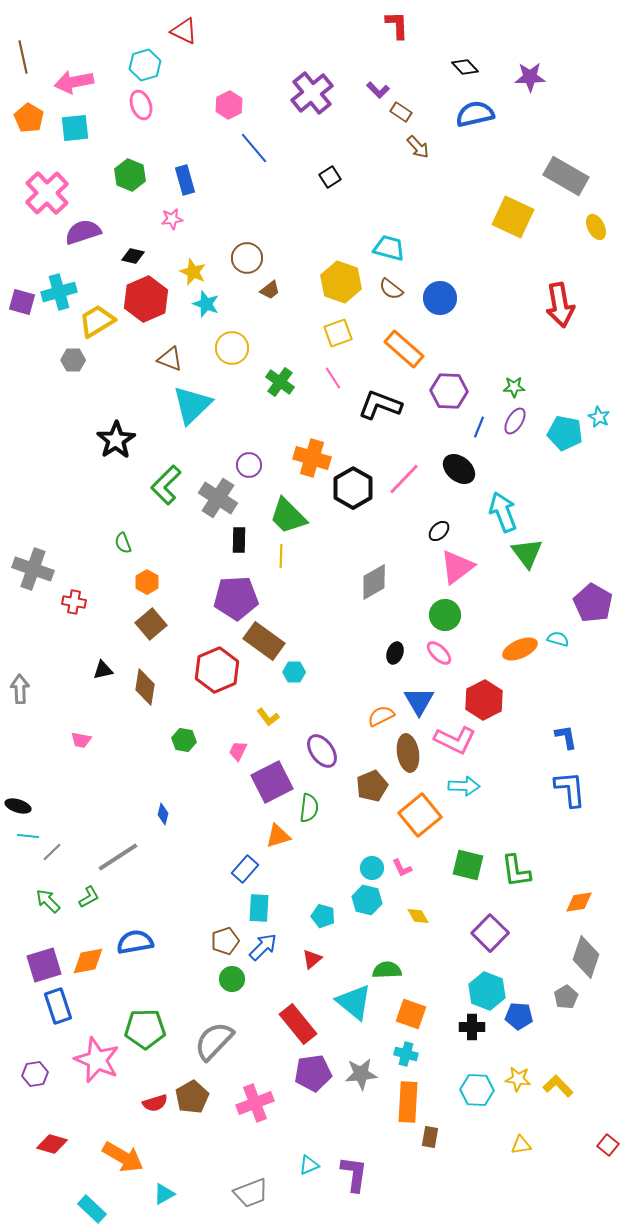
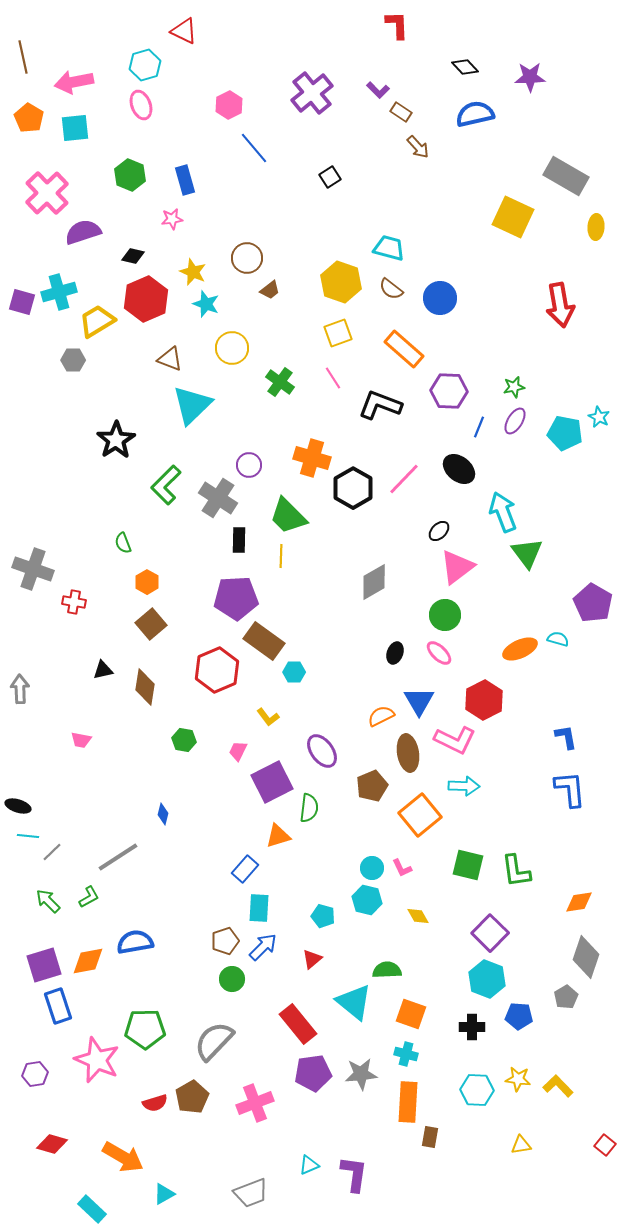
yellow ellipse at (596, 227): rotated 30 degrees clockwise
green star at (514, 387): rotated 10 degrees counterclockwise
cyan hexagon at (487, 991): moved 12 px up
red square at (608, 1145): moved 3 px left
